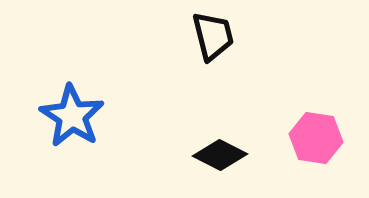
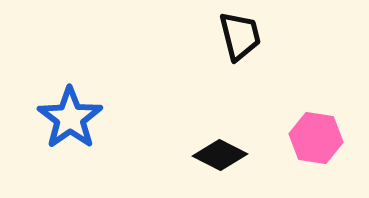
black trapezoid: moved 27 px right
blue star: moved 2 px left, 2 px down; rotated 4 degrees clockwise
